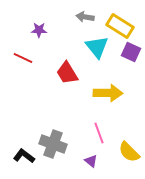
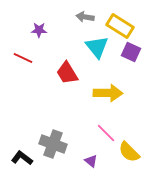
pink line: moved 7 px right; rotated 25 degrees counterclockwise
black L-shape: moved 2 px left, 2 px down
